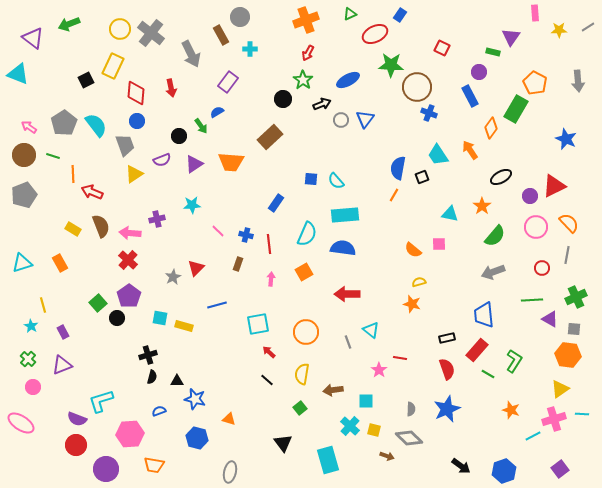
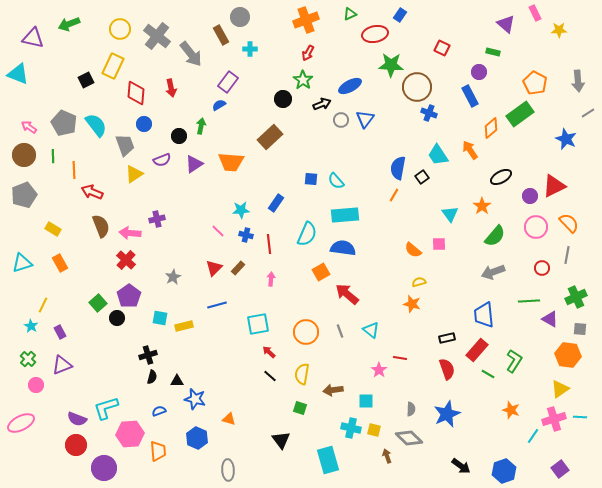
pink rectangle at (535, 13): rotated 21 degrees counterclockwise
gray line at (588, 27): moved 86 px down
gray cross at (151, 33): moved 6 px right, 3 px down
red ellipse at (375, 34): rotated 15 degrees clockwise
purple triangle at (511, 37): moved 5 px left, 13 px up; rotated 24 degrees counterclockwise
purple triangle at (33, 38): rotated 25 degrees counterclockwise
gray arrow at (191, 54): rotated 12 degrees counterclockwise
blue ellipse at (348, 80): moved 2 px right, 6 px down
green rectangle at (516, 109): moved 4 px right, 5 px down; rotated 24 degrees clockwise
blue semicircle at (217, 112): moved 2 px right, 7 px up
blue circle at (137, 121): moved 7 px right, 3 px down
gray pentagon at (64, 123): rotated 15 degrees counterclockwise
green arrow at (201, 126): rotated 133 degrees counterclockwise
orange diamond at (491, 128): rotated 15 degrees clockwise
green line at (53, 156): rotated 72 degrees clockwise
orange line at (73, 174): moved 1 px right, 4 px up
black square at (422, 177): rotated 16 degrees counterclockwise
cyan star at (192, 205): moved 49 px right, 5 px down
cyan triangle at (450, 214): rotated 42 degrees clockwise
yellow rectangle at (73, 229): moved 20 px left
red cross at (128, 260): moved 2 px left
brown rectangle at (238, 264): moved 4 px down; rotated 24 degrees clockwise
red triangle at (196, 268): moved 18 px right
orange square at (304, 272): moved 17 px right
red arrow at (347, 294): rotated 40 degrees clockwise
green line at (532, 300): moved 3 px left, 1 px down
yellow line at (43, 305): rotated 42 degrees clockwise
yellow rectangle at (184, 326): rotated 30 degrees counterclockwise
gray square at (574, 329): moved 6 px right
purple rectangle at (63, 332): moved 3 px left
gray line at (348, 342): moved 8 px left, 11 px up
black line at (267, 380): moved 3 px right, 4 px up
pink circle at (33, 387): moved 3 px right, 2 px up
cyan L-shape at (101, 401): moved 5 px right, 7 px down
green square at (300, 408): rotated 32 degrees counterclockwise
blue star at (447, 409): moved 5 px down
cyan line at (582, 414): moved 2 px left, 3 px down
pink ellipse at (21, 423): rotated 60 degrees counterclockwise
cyan cross at (350, 426): moved 1 px right, 2 px down; rotated 30 degrees counterclockwise
cyan line at (533, 436): rotated 28 degrees counterclockwise
blue hexagon at (197, 438): rotated 10 degrees clockwise
black triangle at (283, 443): moved 2 px left, 3 px up
brown arrow at (387, 456): rotated 128 degrees counterclockwise
orange trapezoid at (154, 465): moved 4 px right, 14 px up; rotated 105 degrees counterclockwise
purple circle at (106, 469): moved 2 px left, 1 px up
gray ellipse at (230, 472): moved 2 px left, 2 px up; rotated 15 degrees counterclockwise
